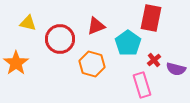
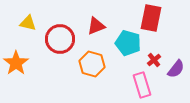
cyan pentagon: rotated 20 degrees counterclockwise
purple semicircle: rotated 66 degrees counterclockwise
